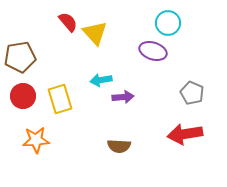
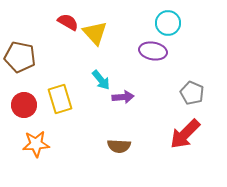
red semicircle: rotated 20 degrees counterclockwise
purple ellipse: rotated 8 degrees counterclockwise
brown pentagon: rotated 20 degrees clockwise
cyan arrow: rotated 120 degrees counterclockwise
red circle: moved 1 px right, 9 px down
red arrow: rotated 36 degrees counterclockwise
orange star: moved 4 px down
